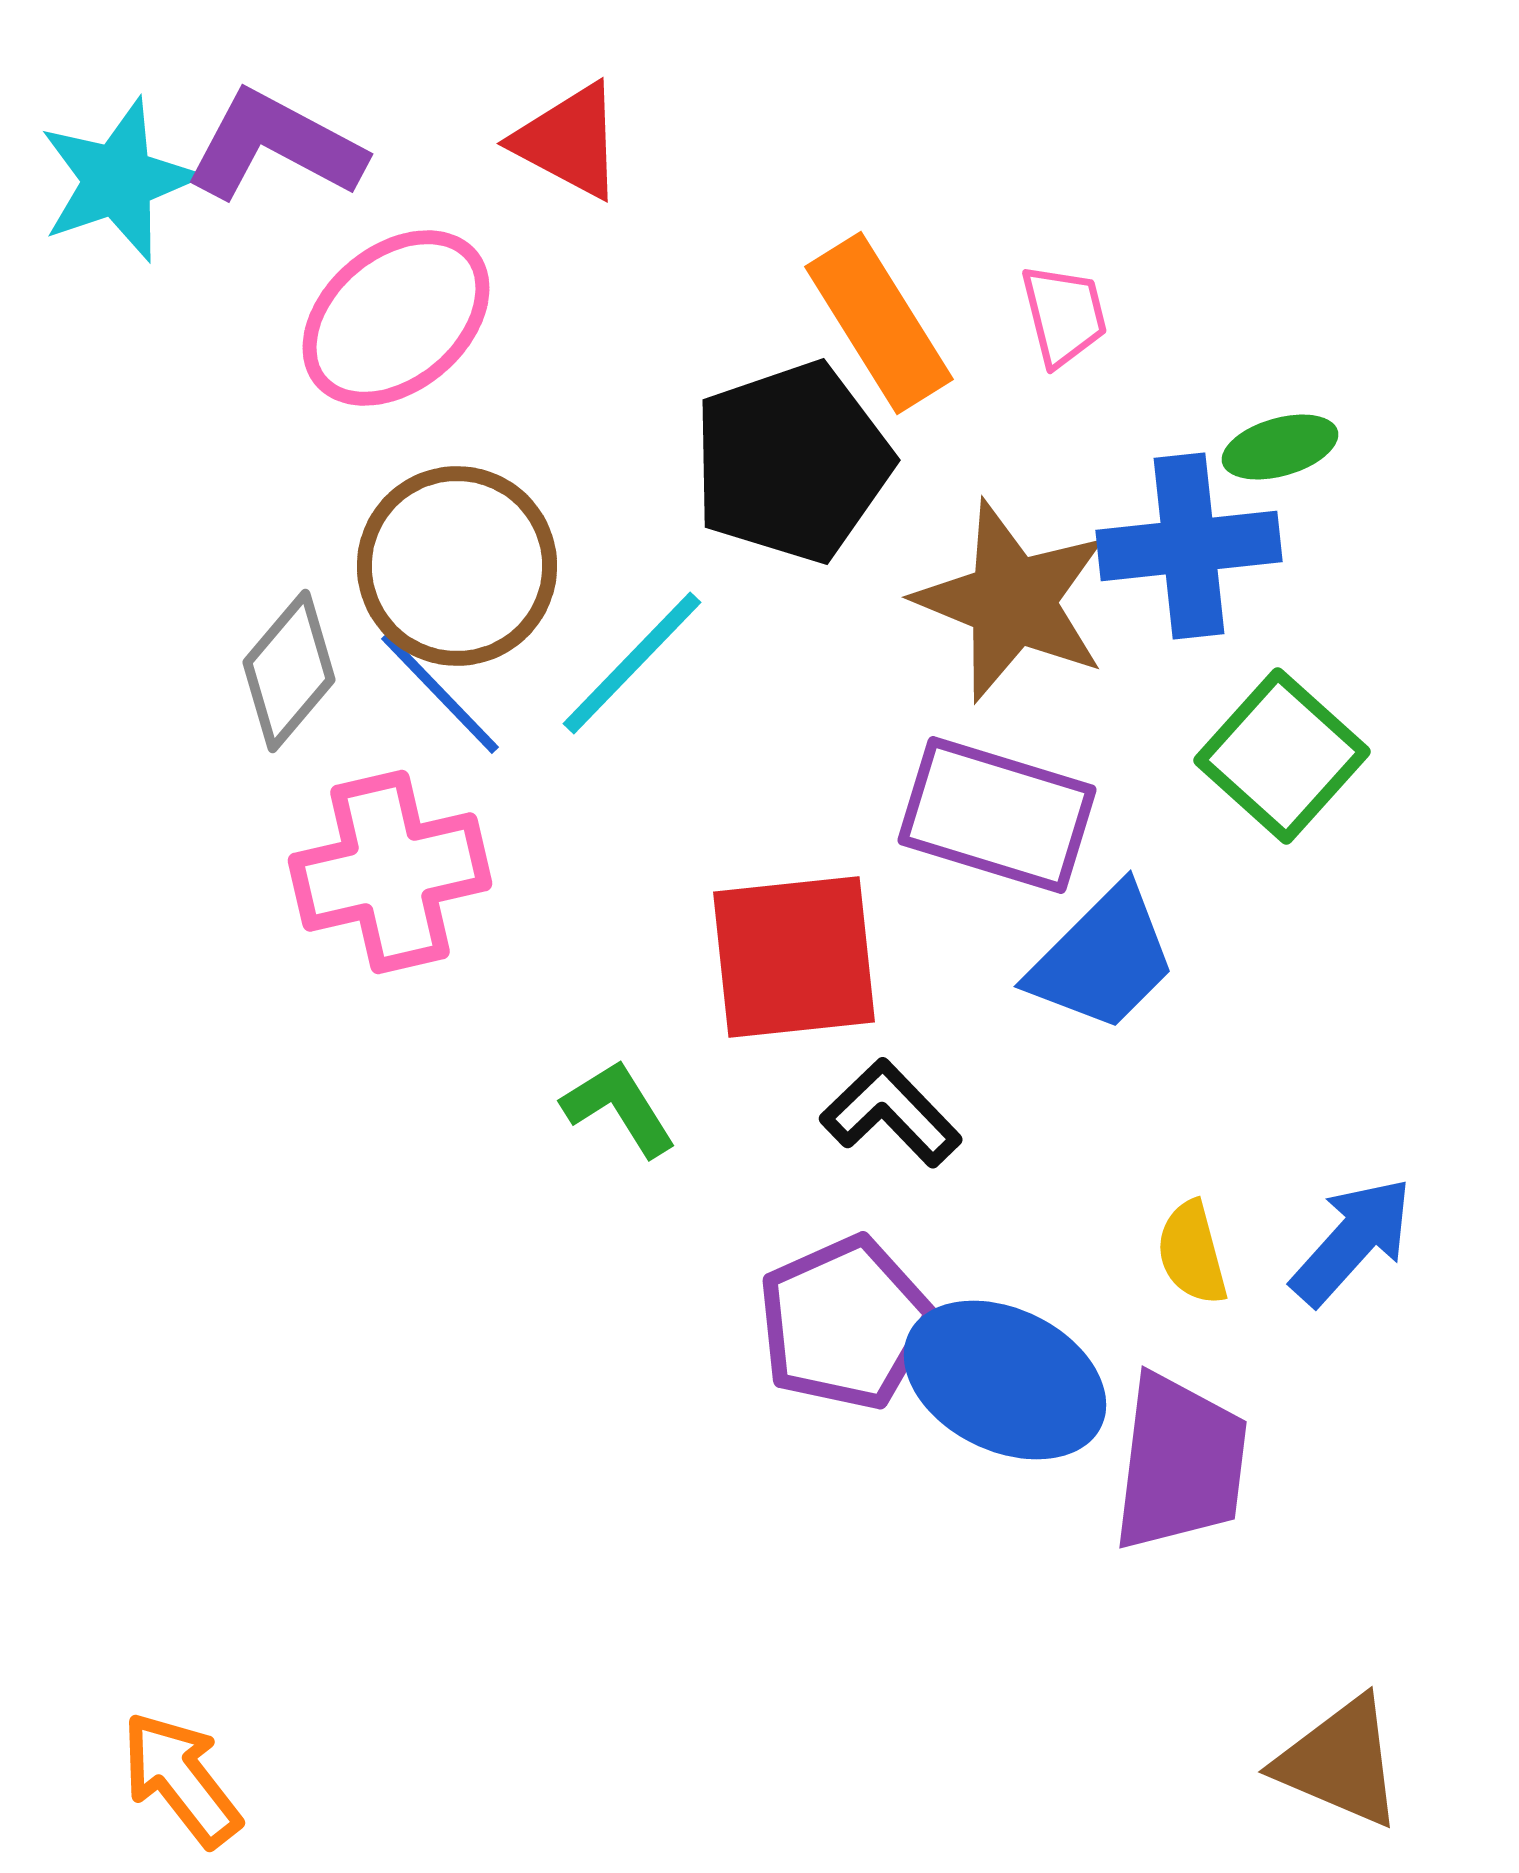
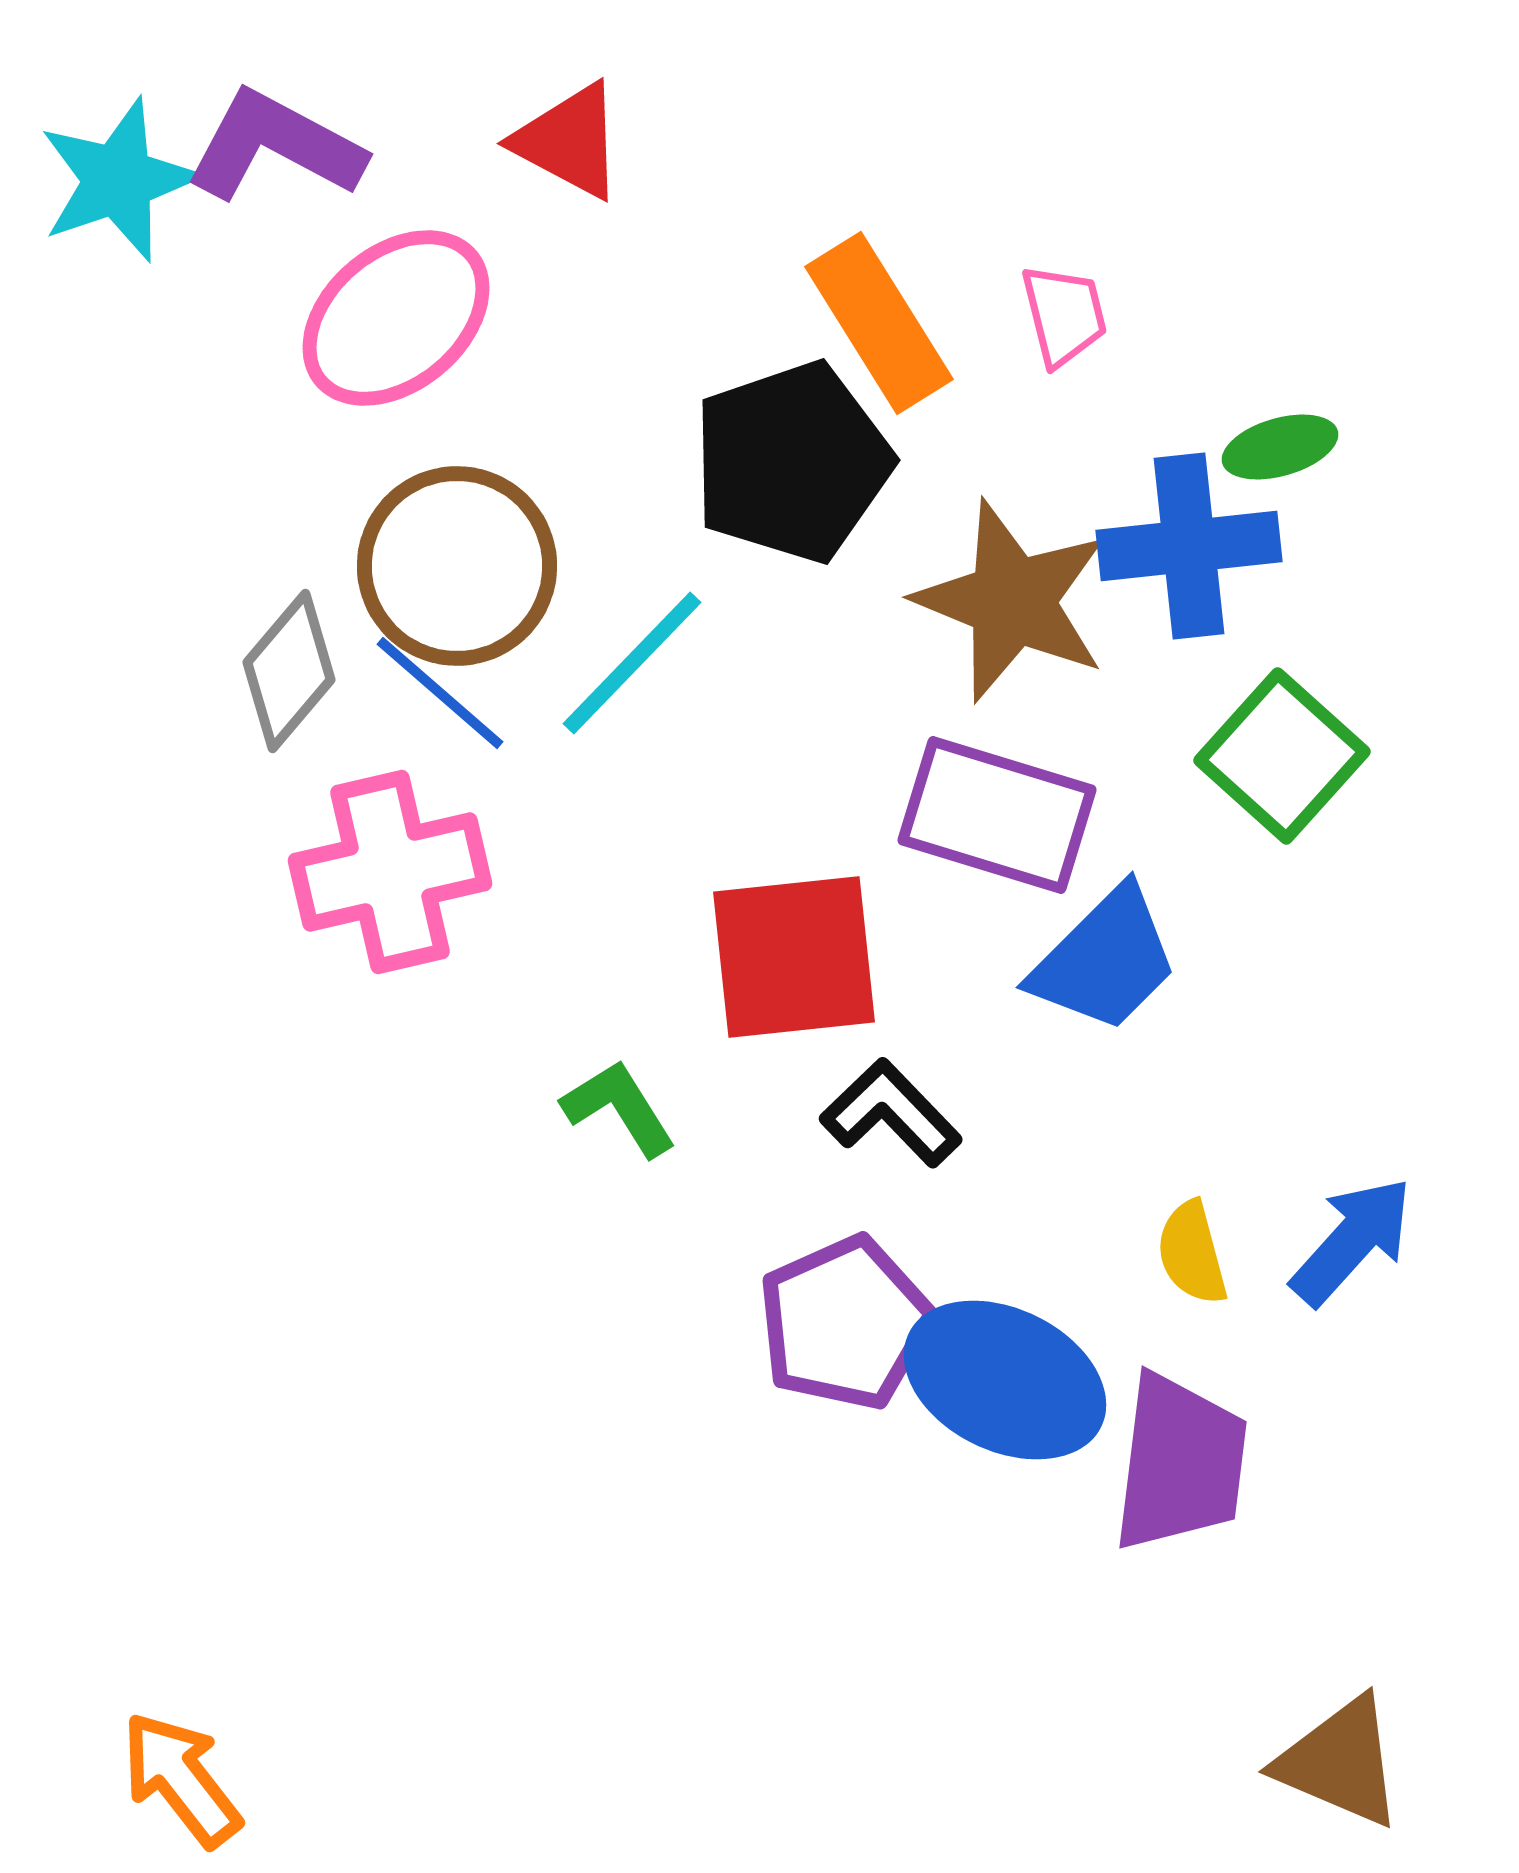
blue line: rotated 5 degrees counterclockwise
blue trapezoid: moved 2 px right, 1 px down
